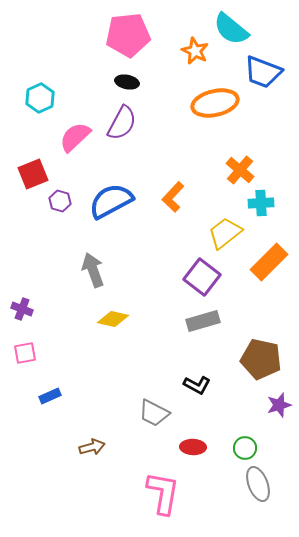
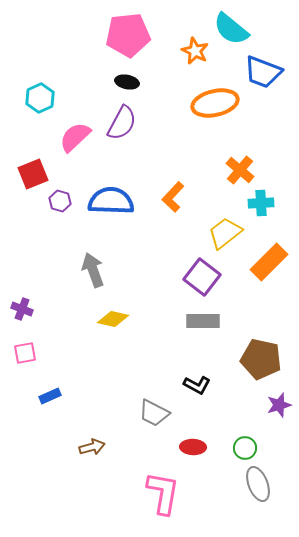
blue semicircle: rotated 30 degrees clockwise
gray rectangle: rotated 16 degrees clockwise
